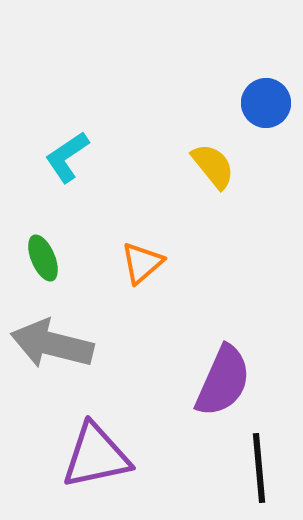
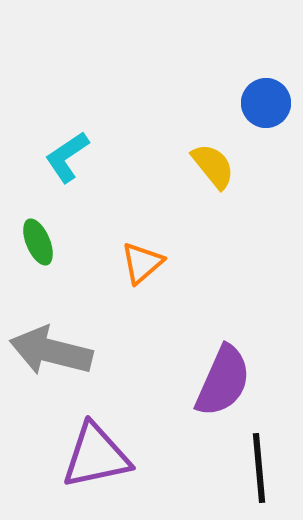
green ellipse: moved 5 px left, 16 px up
gray arrow: moved 1 px left, 7 px down
